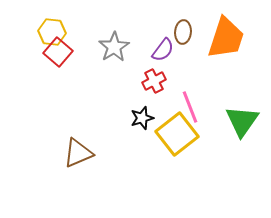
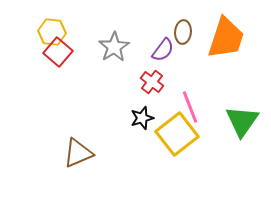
red cross: moved 2 px left, 1 px down; rotated 25 degrees counterclockwise
